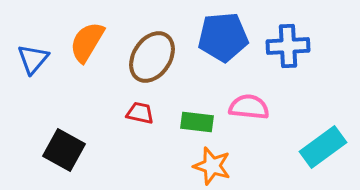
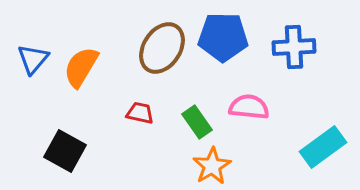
blue pentagon: rotated 6 degrees clockwise
orange semicircle: moved 6 px left, 25 px down
blue cross: moved 6 px right, 1 px down
brown ellipse: moved 10 px right, 9 px up
green rectangle: rotated 48 degrees clockwise
black square: moved 1 px right, 1 px down
orange star: rotated 24 degrees clockwise
